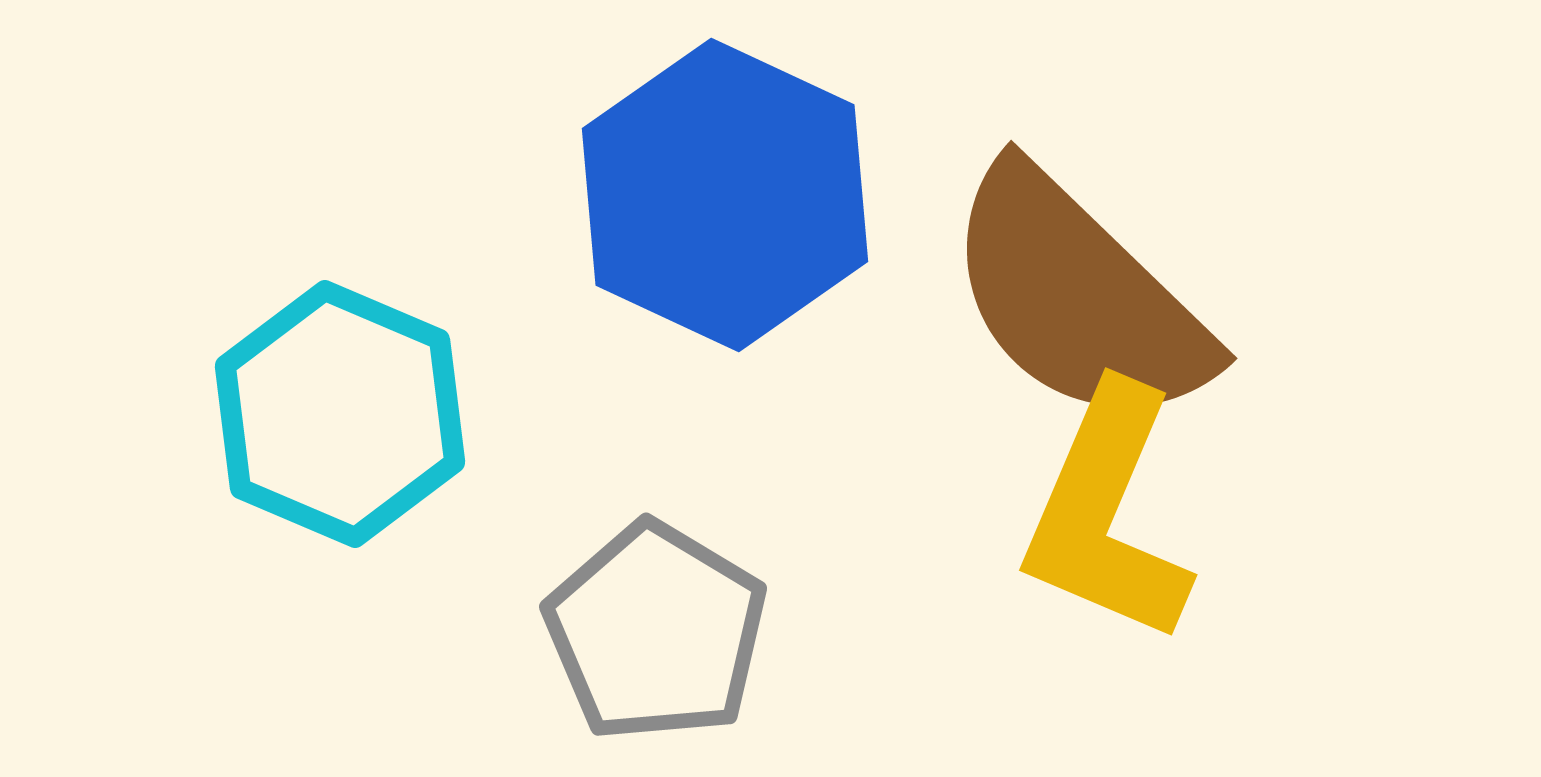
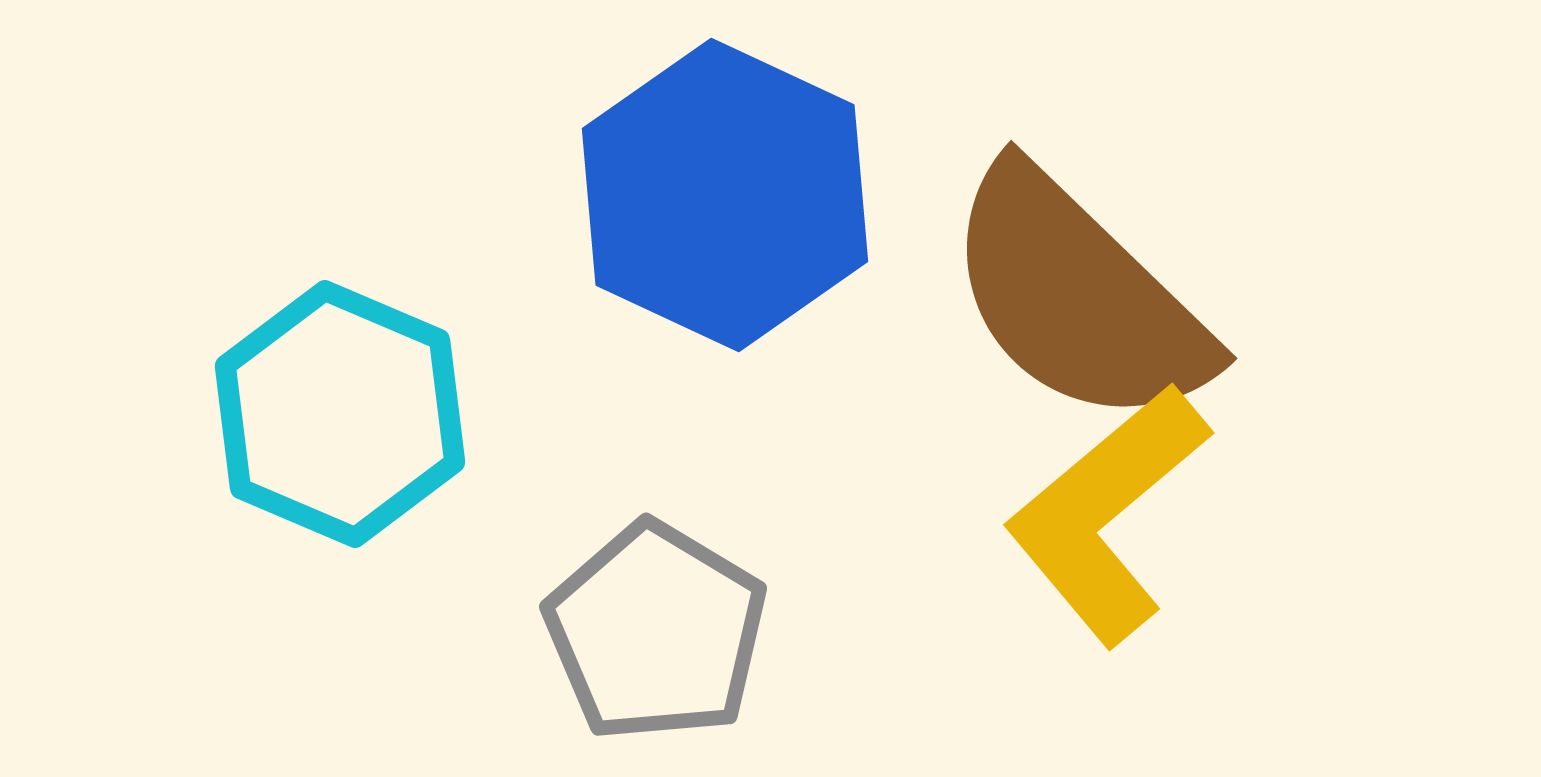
yellow L-shape: rotated 27 degrees clockwise
